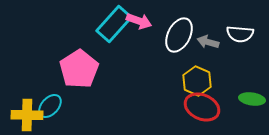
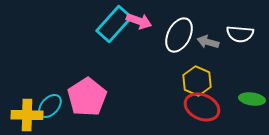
pink pentagon: moved 8 px right, 28 px down
